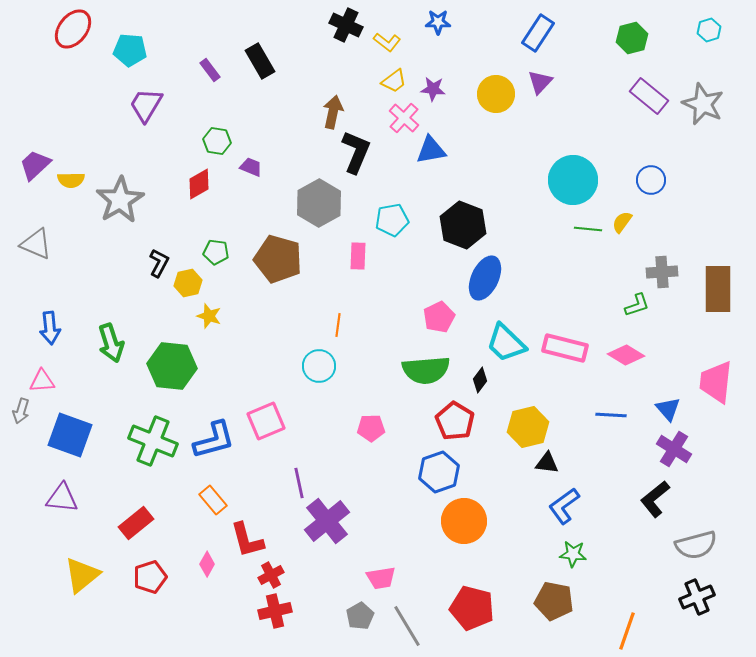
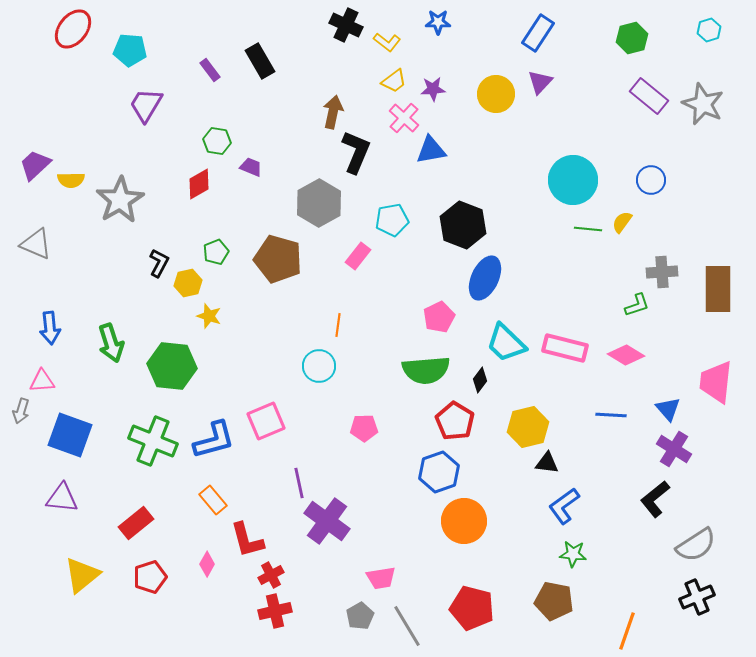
purple star at (433, 89): rotated 10 degrees counterclockwise
green pentagon at (216, 252): rotated 30 degrees counterclockwise
pink rectangle at (358, 256): rotated 36 degrees clockwise
pink pentagon at (371, 428): moved 7 px left
purple cross at (327, 521): rotated 15 degrees counterclockwise
gray semicircle at (696, 545): rotated 18 degrees counterclockwise
